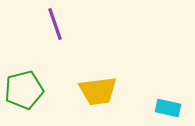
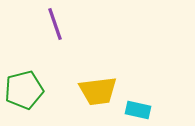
cyan rectangle: moved 30 px left, 2 px down
